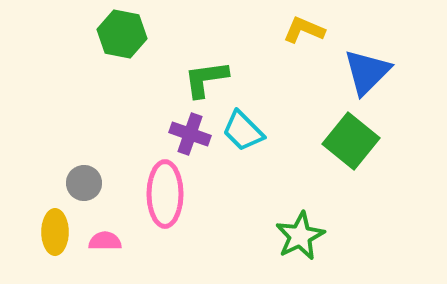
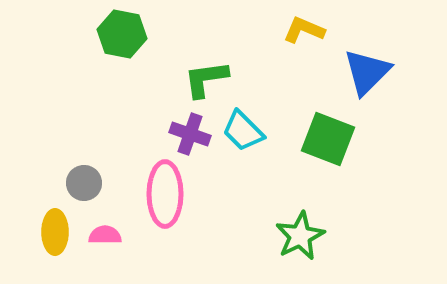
green square: moved 23 px left, 2 px up; rotated 18 degrees counterclockwise
pink semicircle: moved 6 px up
